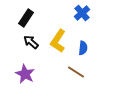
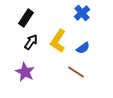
black arrow: rotated 84 degrees clockwise
blue semicircle: rotated 48 degrees clockwise
purple star: moved 2 px up
